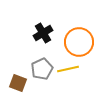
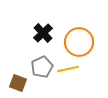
black cross: rotated 12 degrees counterclockwise
gray pentagon: moved 2 px up
